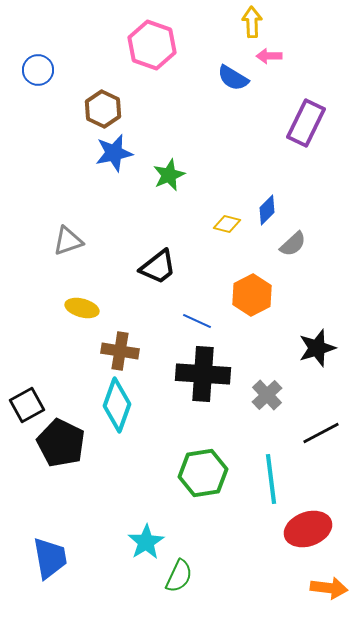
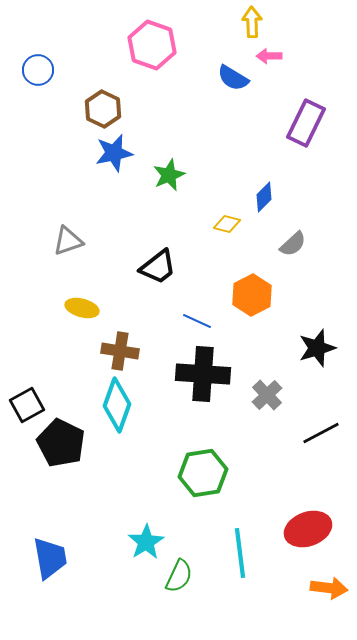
blue diamond: moved 3 px left, 13 px up
cyan line: moved 31 px left, 74 px down
